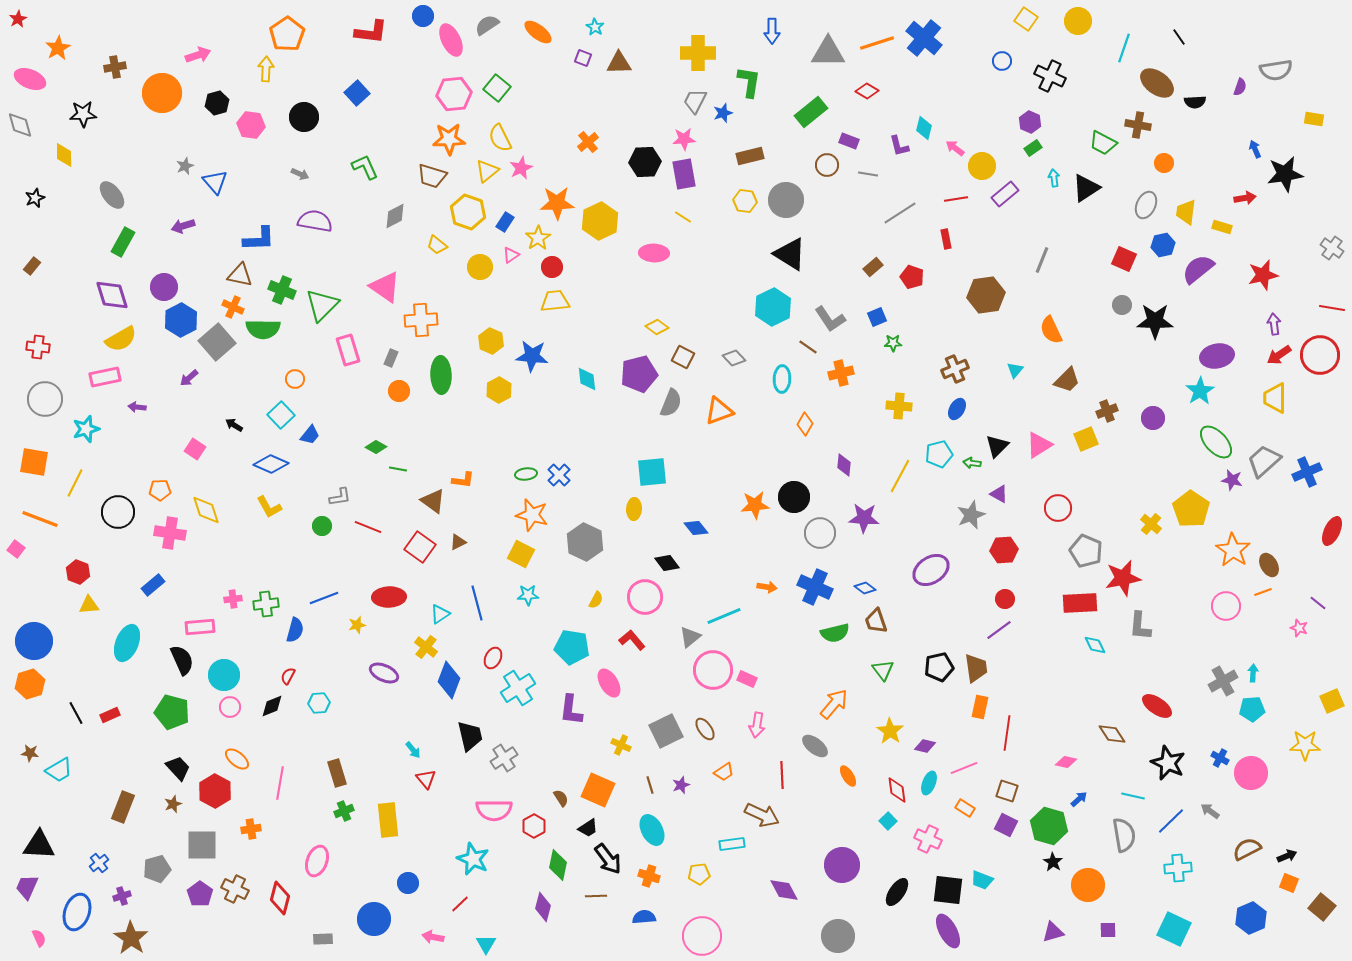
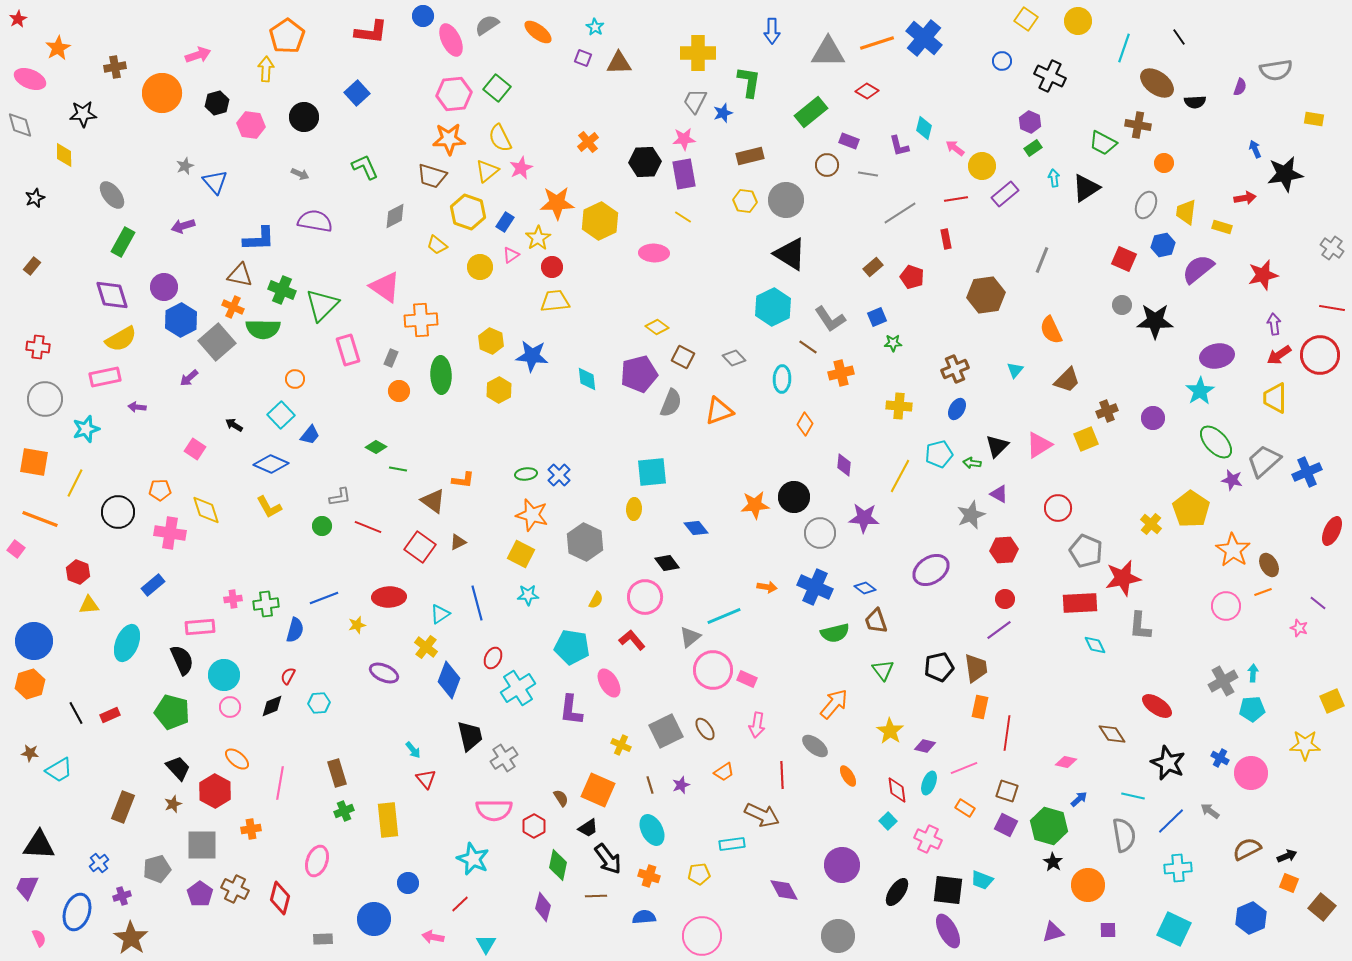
orange pentagon at (287, 34): moved 2 px down
